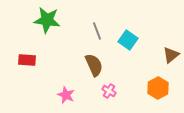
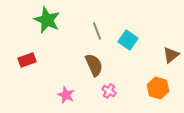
green star: rotated 16 degrees clockwise
red rectangle: rotated 24 degrees counterclockwise
orange hexagon: rotated 15 degrees counterclockwise
